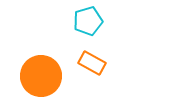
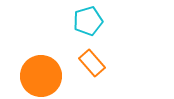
orange rectangle: rotated 20 degrees clockwise
